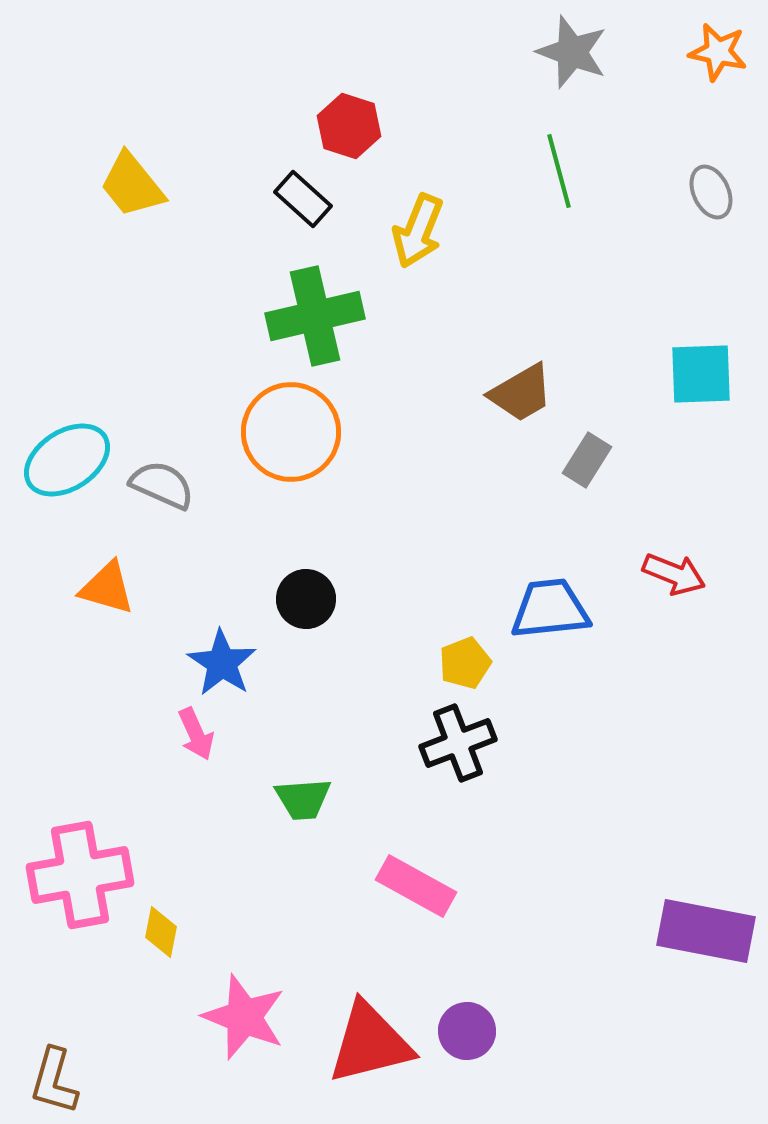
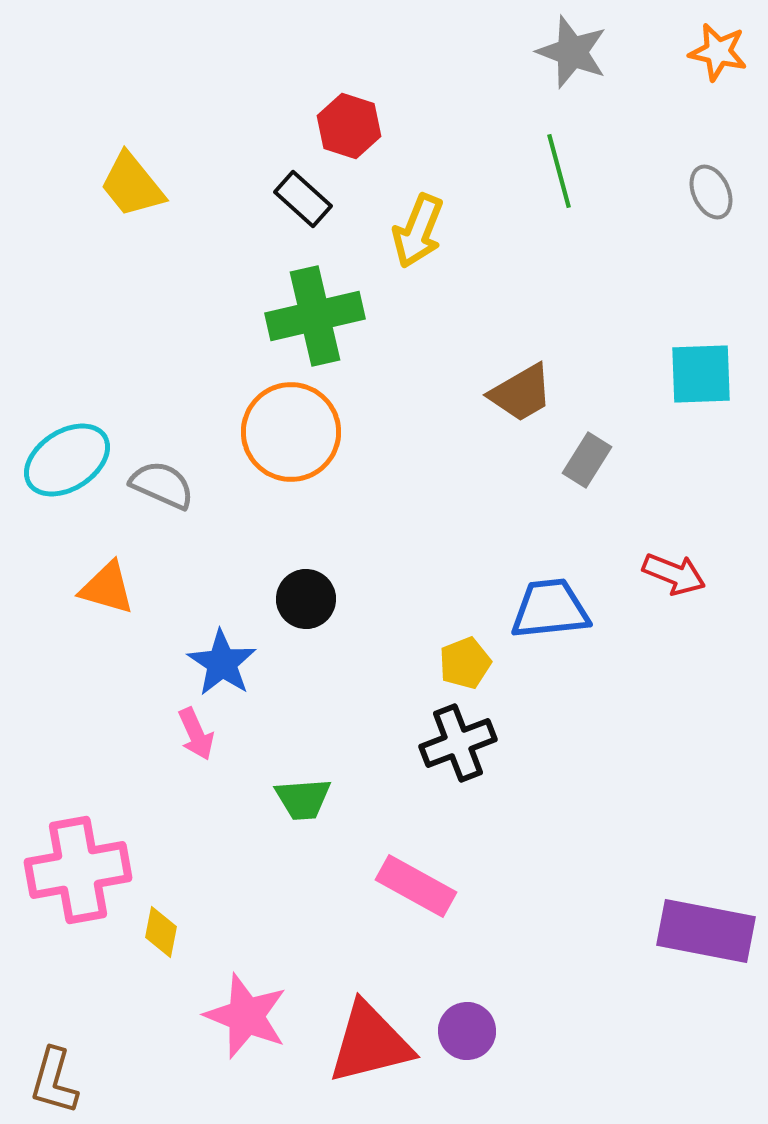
pink cross: moved 2 px left, 5 px up
pink star: moved 2 px right, 1 px up
